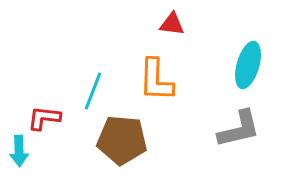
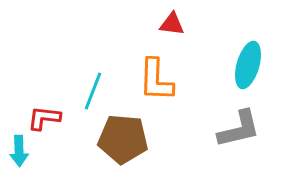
brown pentagon: moved 1 px right, 1 px up
